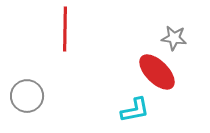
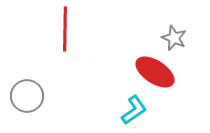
gray star: rotated 15 degrees clockwise
red ellipse: moved 2 px left; rotated 12 degrees counterclockwise
cyan L-shape: moved 1 px left; rotated 24 degrees counterclockwise
